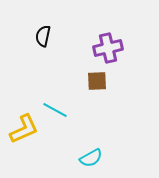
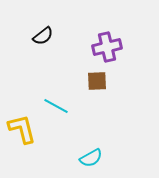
black semicircle: rotated 140 degrees counterclockwise
purple cross: moved 1 px left, 1 px up
cyan line: moved 1 px right, 4 px up
yellow L-shape: moved 2 px left; rotated 80 degrees counterclockwise
